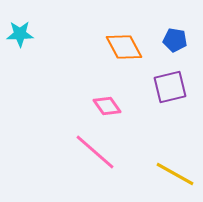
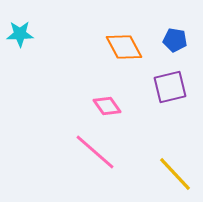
yellow line: rotated 18 degrees clockwise
